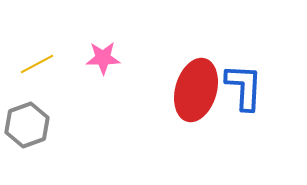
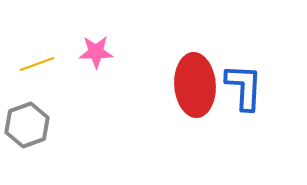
pink star: moved 7 px left, 6 px up
yellow line: rotated 8 degrees clockwise
red ellipse: moved 1 px left, 5 px up; rotated 20 degrees counterclockwise
